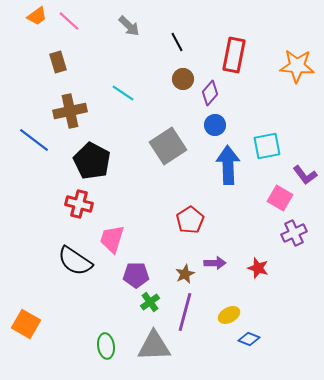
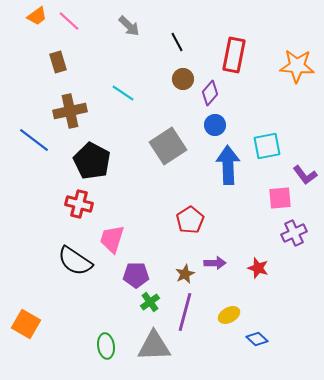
pink square: rotated 35 degrees counterclockwise
blue diamond: moved 8 px right; rotated 20 degrees clockwise
